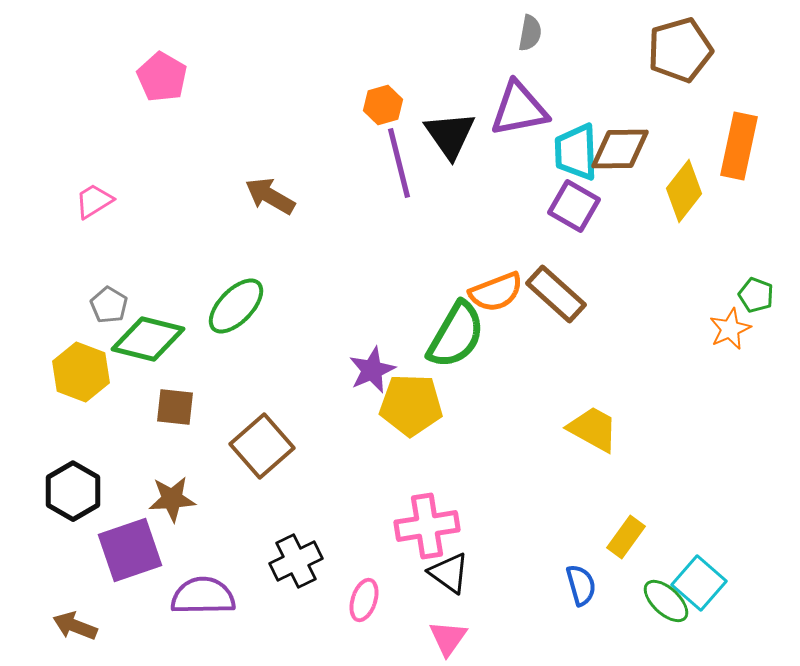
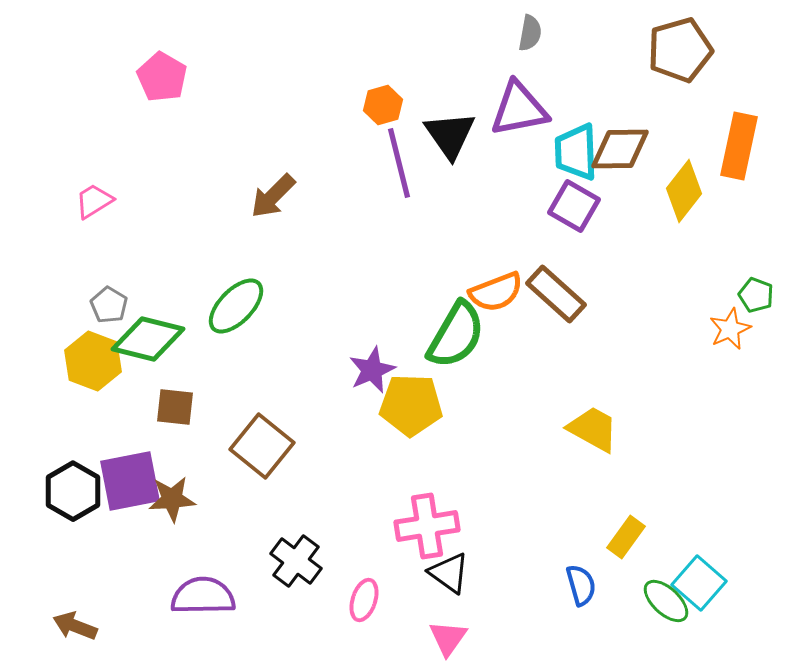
brown arrow at (270, 196): moved 3 px right; rotated 75 degrees counterclockwise
yellow hexagon at (81, 372): moved 12 px right, 11 px up
brown square at (262, 446): rotated 10 degrees counterclockwise
purple square at (130, 550): moved 69 px up; rotated 8 degrees clockwise
black cross at (296, 561): rotated 27 degrees counterclockwise
